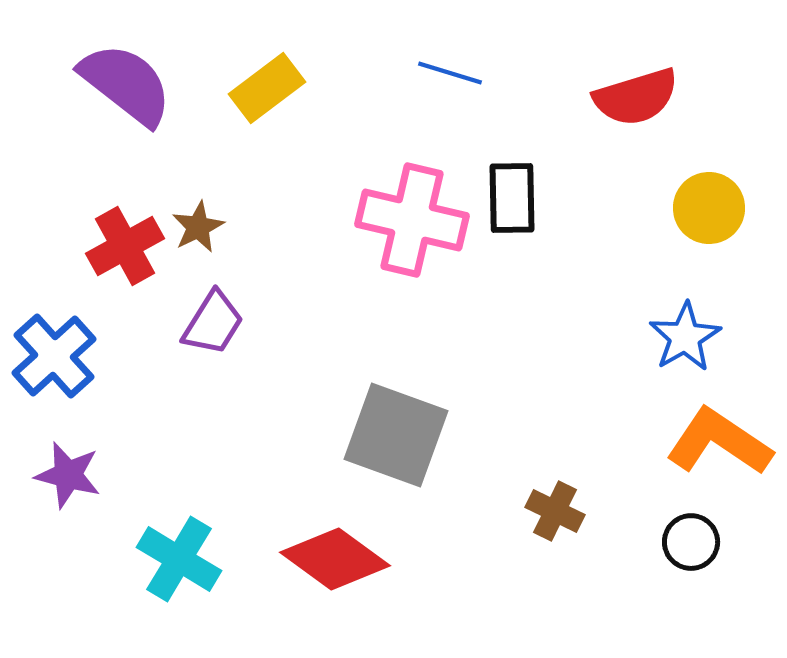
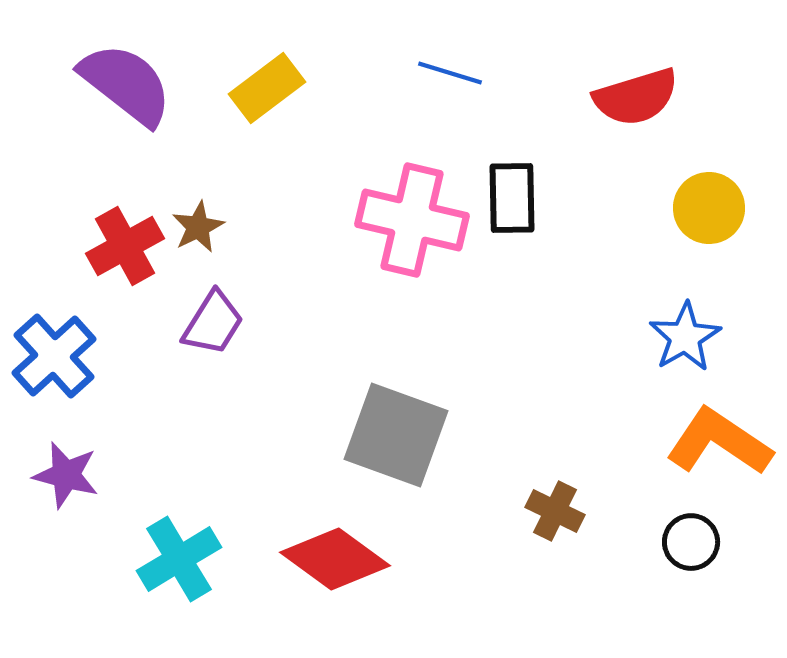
purple star: moved 2 px left
cyan cross: rotated 28 degrees clockwise
